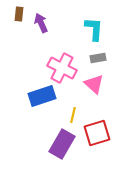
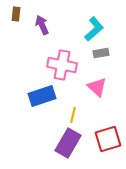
brown rectangle: moved 3 px left
purple arrow: moved 1 px right, 2 px down
cyan L-shape: rotated 45 degrees clockwise
gray rectangle: moved 3 px right, 5 px up
pink cross: moved 3 px up; rotated 16 degrees counterclockwise
pink triangle: moved 3 px right, 3 px down
red square: moved 11 px right, 6 px down
purple rectangle: moved 6 px right, 1 px up
